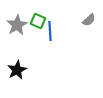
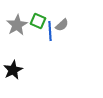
gray semicircle: moved 27 px left, 5 px down
black star: moved 4 px left
